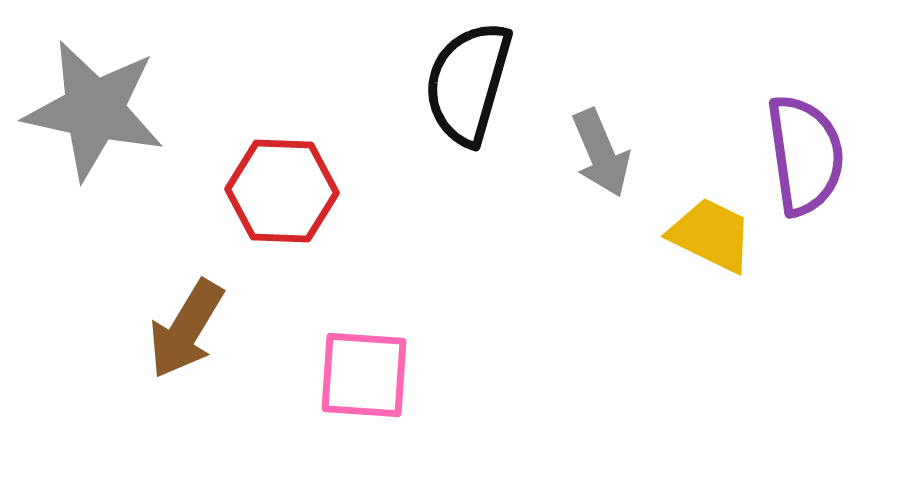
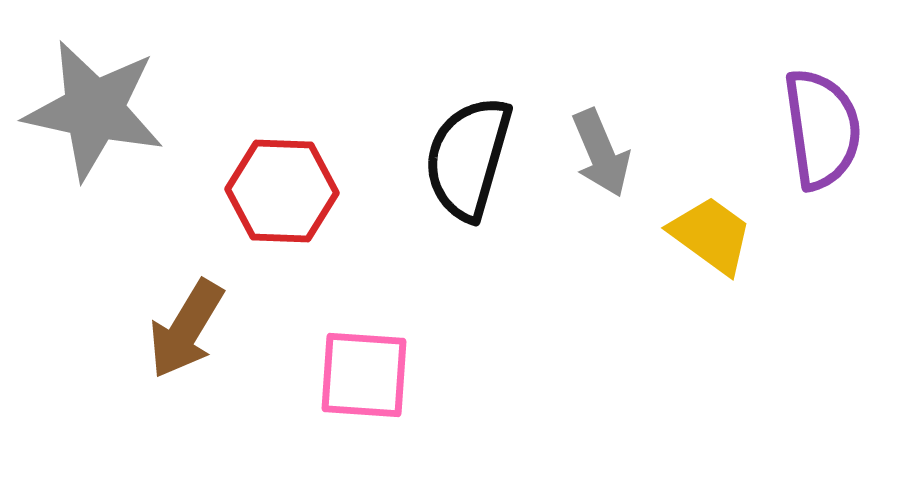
black semicircle: moved 75 px down
purple semicircle: moved 17 px right, 26 px up
yellow trapezoid: rotated 10 degrees clockwise
